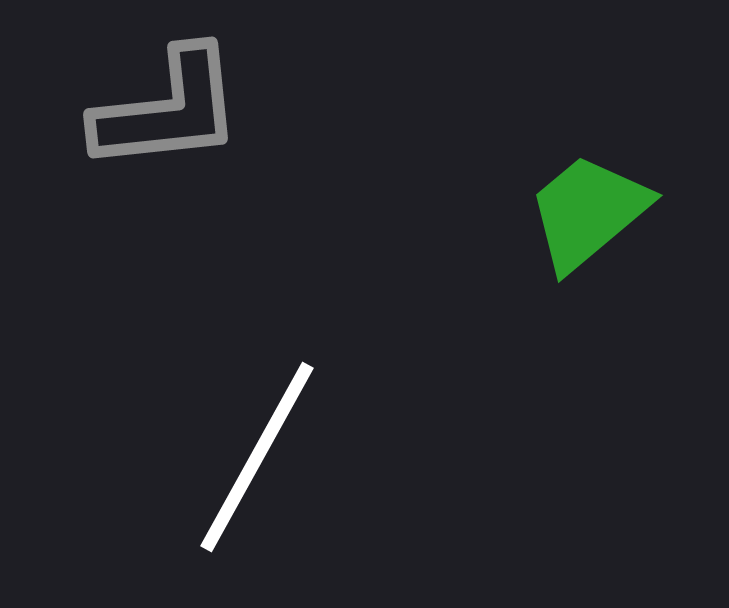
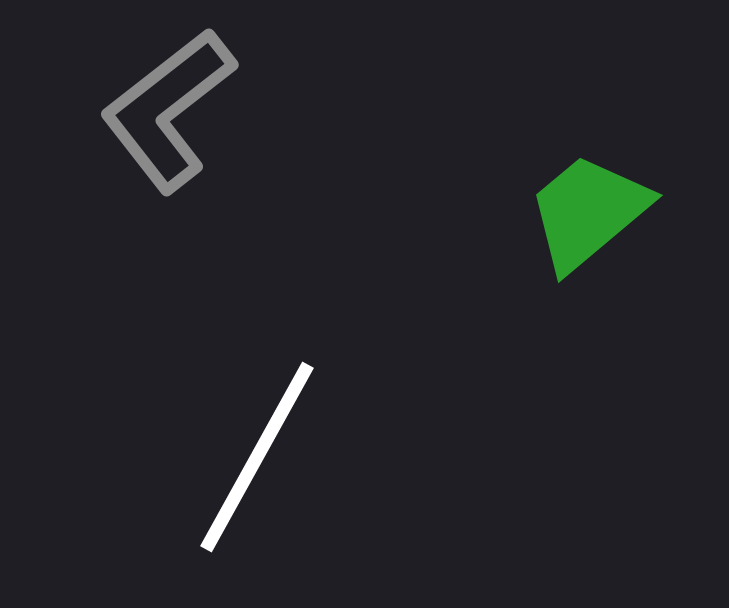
gray L-shape: rotated 148 degrees clockwise
